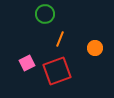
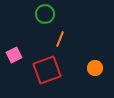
orange circle: moved 20 px down
pink square: moved 13 px left, 8 px up
red square: moved 10 px left, 1 px up
